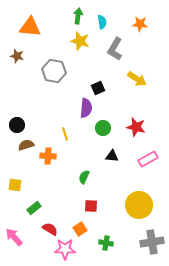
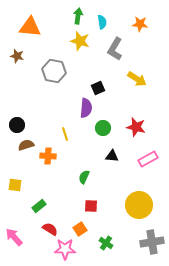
green rectangle: moved 5 px right, 2 px up
green cross: rotated 24 degrees clockwise
